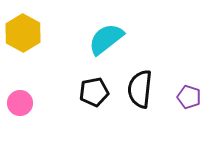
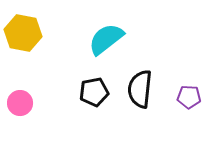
yellow hexagon: rotated 18 degrees counterclockwise
purple pentagon: rotated 15 degrees counterclockwise
